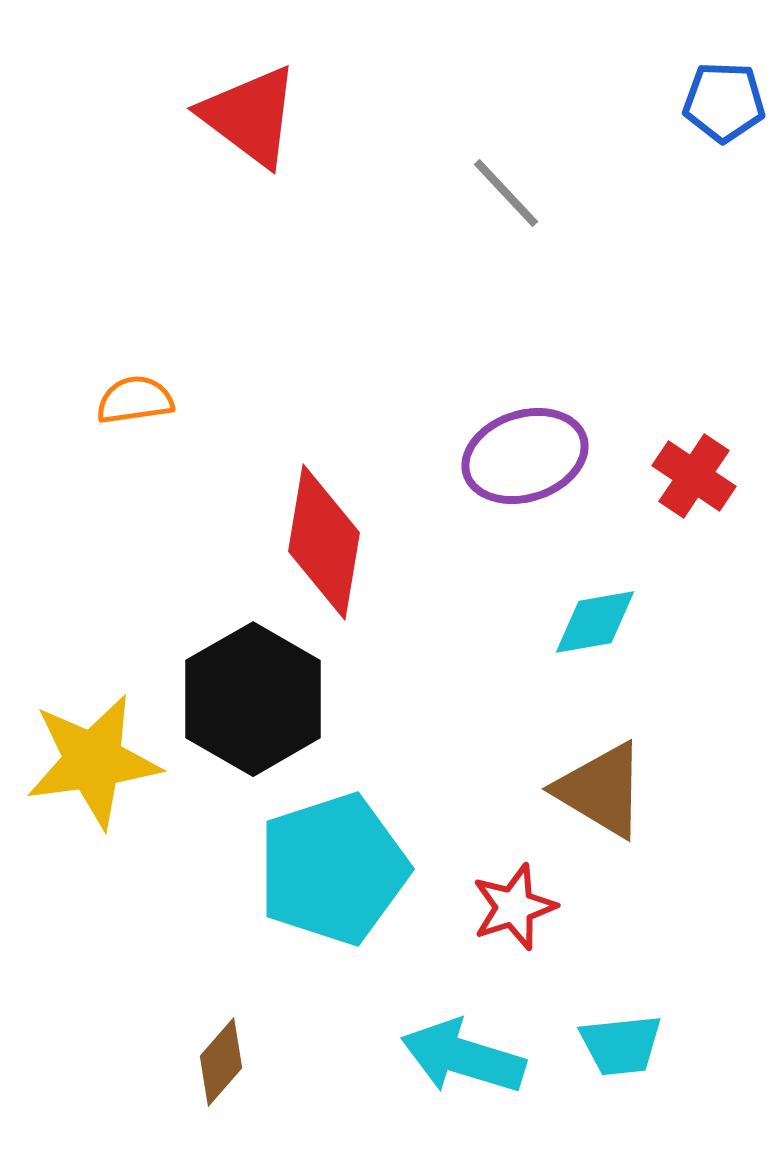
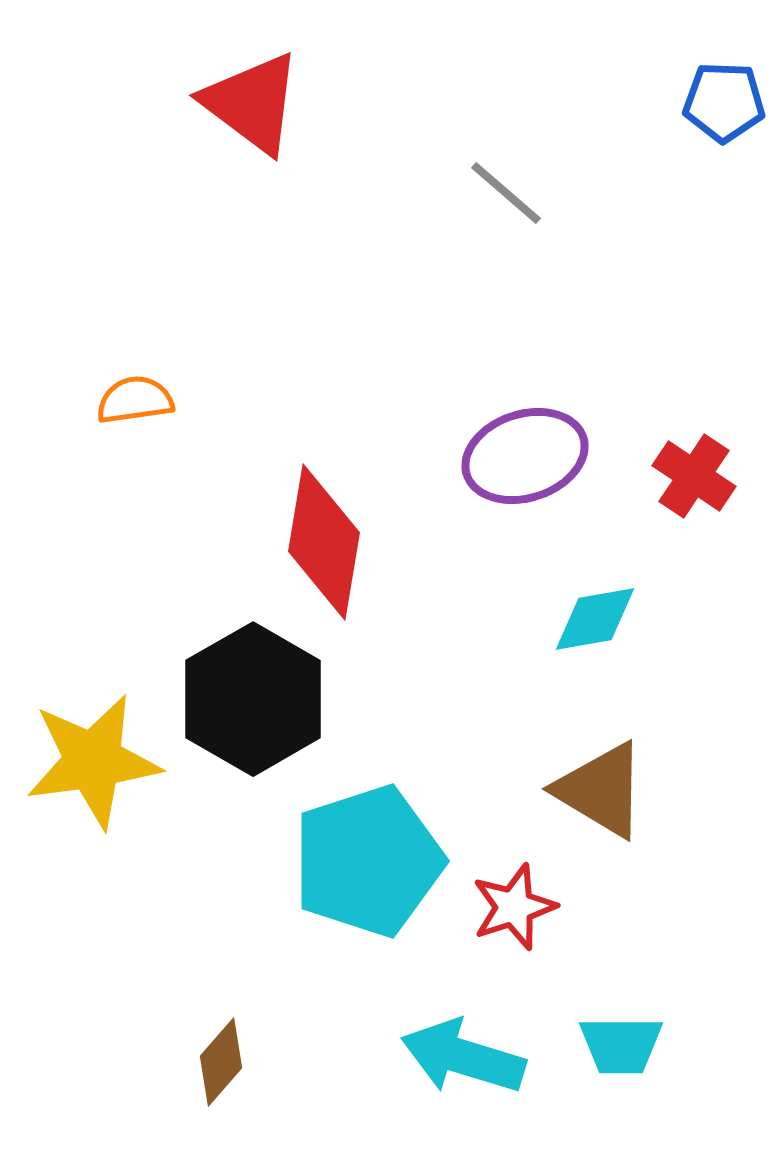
red triangle: moved 2 px right, 13 px up
gray line: rotated 6 degrees counterclockwise
cyan diamond: moved 3 px up
cyan pentagon: moved 35 px right, 8 px up
cyan trapezoid: rotated 6 degrees clockwise
